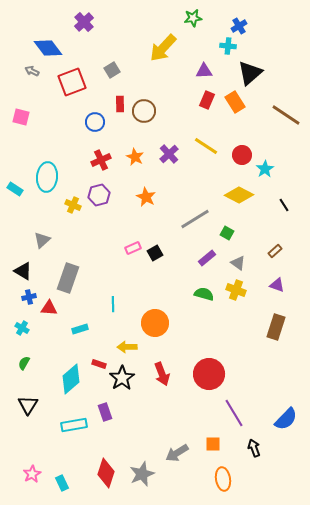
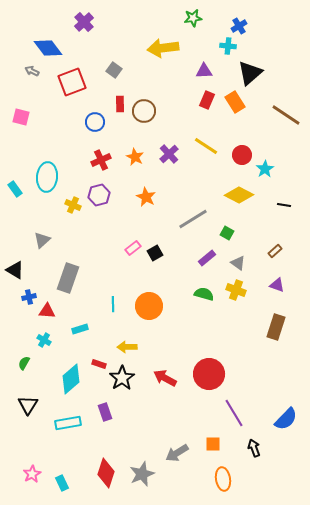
yellow arrow at (163, 48): rotated 40 degrees clockwise
gray square at (112, 70): moved 2 px right; rotated 21 degrees counterclockwise
cyan rectangle at (15, 189): rotated 21 degrees clockwise
black line at (284, 205): rotated 48 degrees counterclockwise
gray line at (195, 219): moved 2 px left
pink rectangle at (133, 248): rotated 14 degrees counterclockwise
black triangle at (23, 271): moved 8 px left, 1 px up
red triangle at (49, 308): moved 2 px left, 3 px down
orange circle at (155, 323): moved 6 px left, 17 px up
cyan cross at (22, 328): moved 22 px right, 12 px down
red arrow at (162, 374): moved 3 px right, 4 px down; rotated 140 degrees clockwise
cyan rectangle at (74, 425): moved 6 px left, 2 px up
